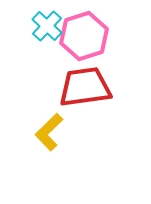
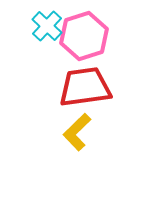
yellow L-shape: moved 28 px right
